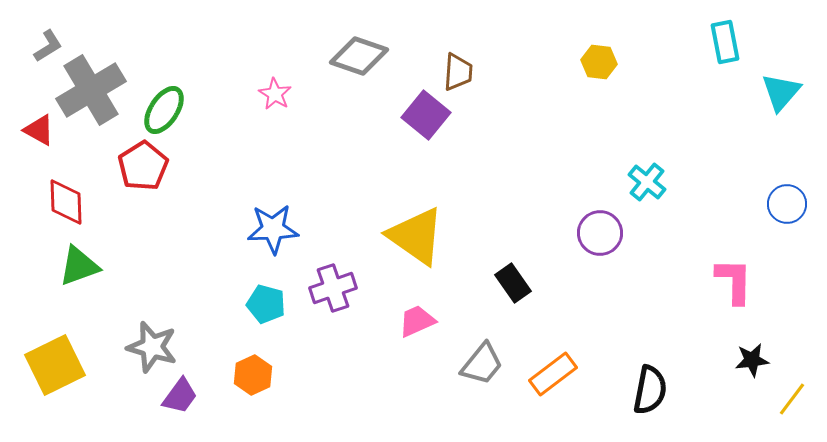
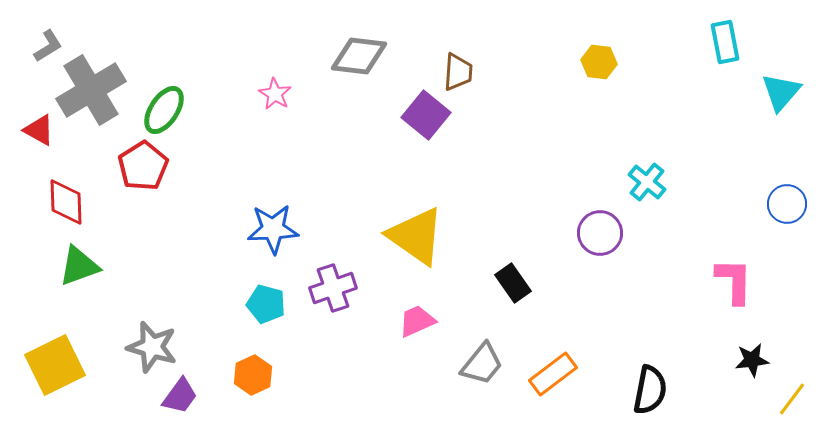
gray diamond: rotated 12 degrees counterclockwise
